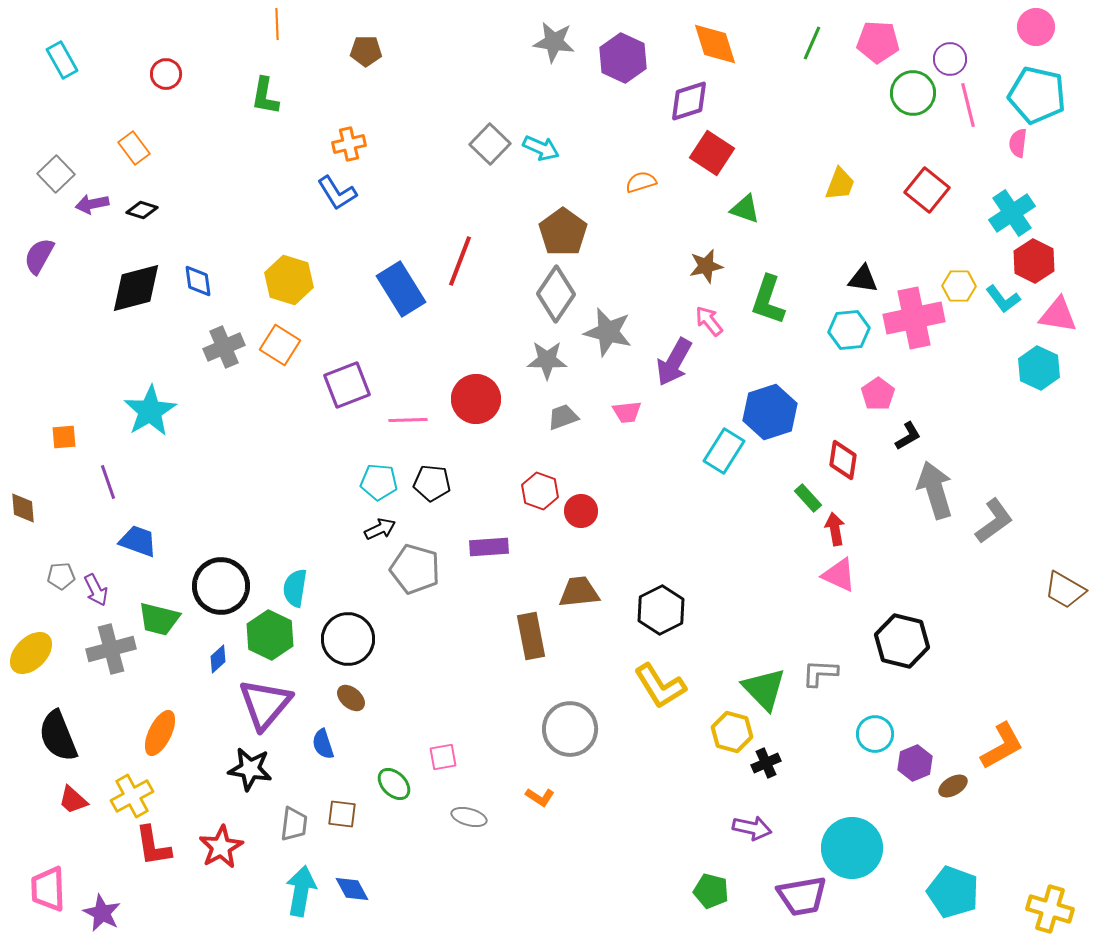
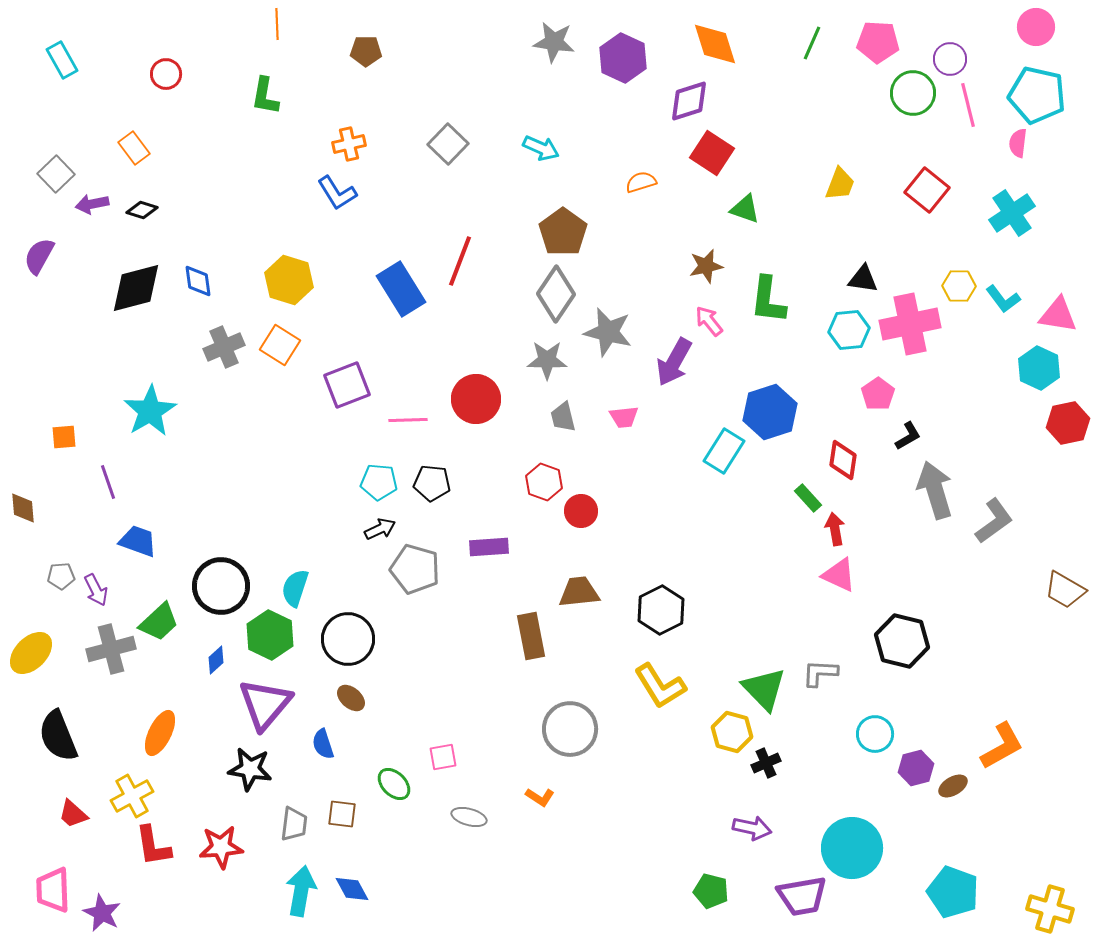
gray square at (490, 144): moved 42 px left
red hexagon at (1034, 261): moved 34 px right, 162 px down; rotated 21 degrees clockwise
green L-shape at (768, 300): rotated 12 degrees counterclockwise
pink cross at (914, 318): moved 4 px left, 6 px down
pink trapezoid at (627, 412): moved 3 px left, 5 px down
gray trapezoid at (563, 417): rotated 84 degrees counterclockwise
red hexagon at (540, 491): moved 4 px right, 9 px up
cyan semicircle at (295, 588): rotated 9 degrees clockwise
green trapezoid at (159, 619): moved 3 px down; rotated 57 degrees counterclockwise
blue diamond at (218, 659): moved 2 px left, 1 px down
purple hexagon at (915, 763): moved 1 px right, 5 px down; rotated 8 degrees clockwise
red trapezoid at (73, 800): moved 14 px down
red star at (221, 847): rotated 24 degrees clockwise
pink trapezoid at (48, 889): moved 5 px right, 1 px down
